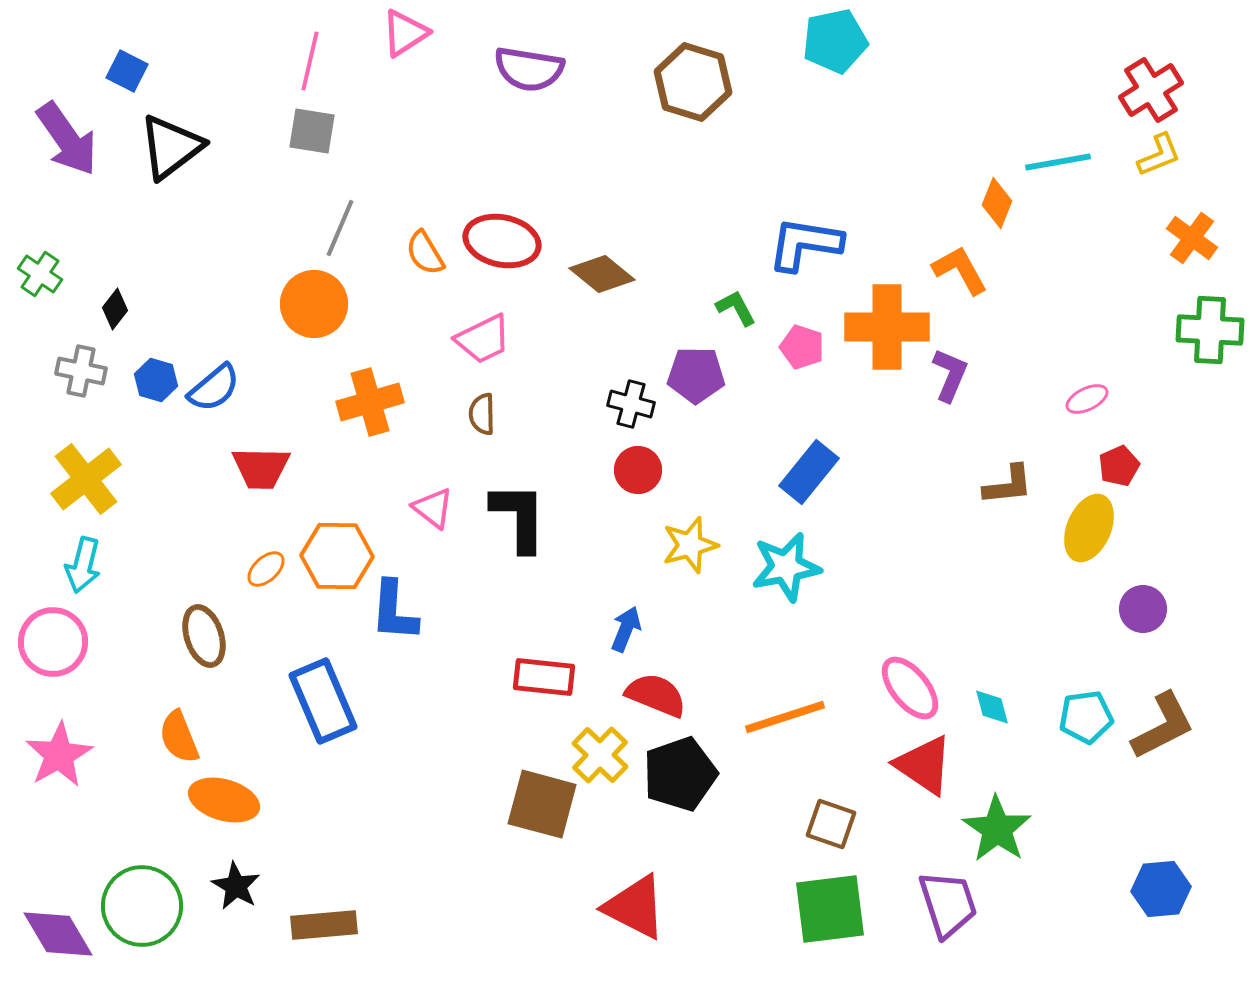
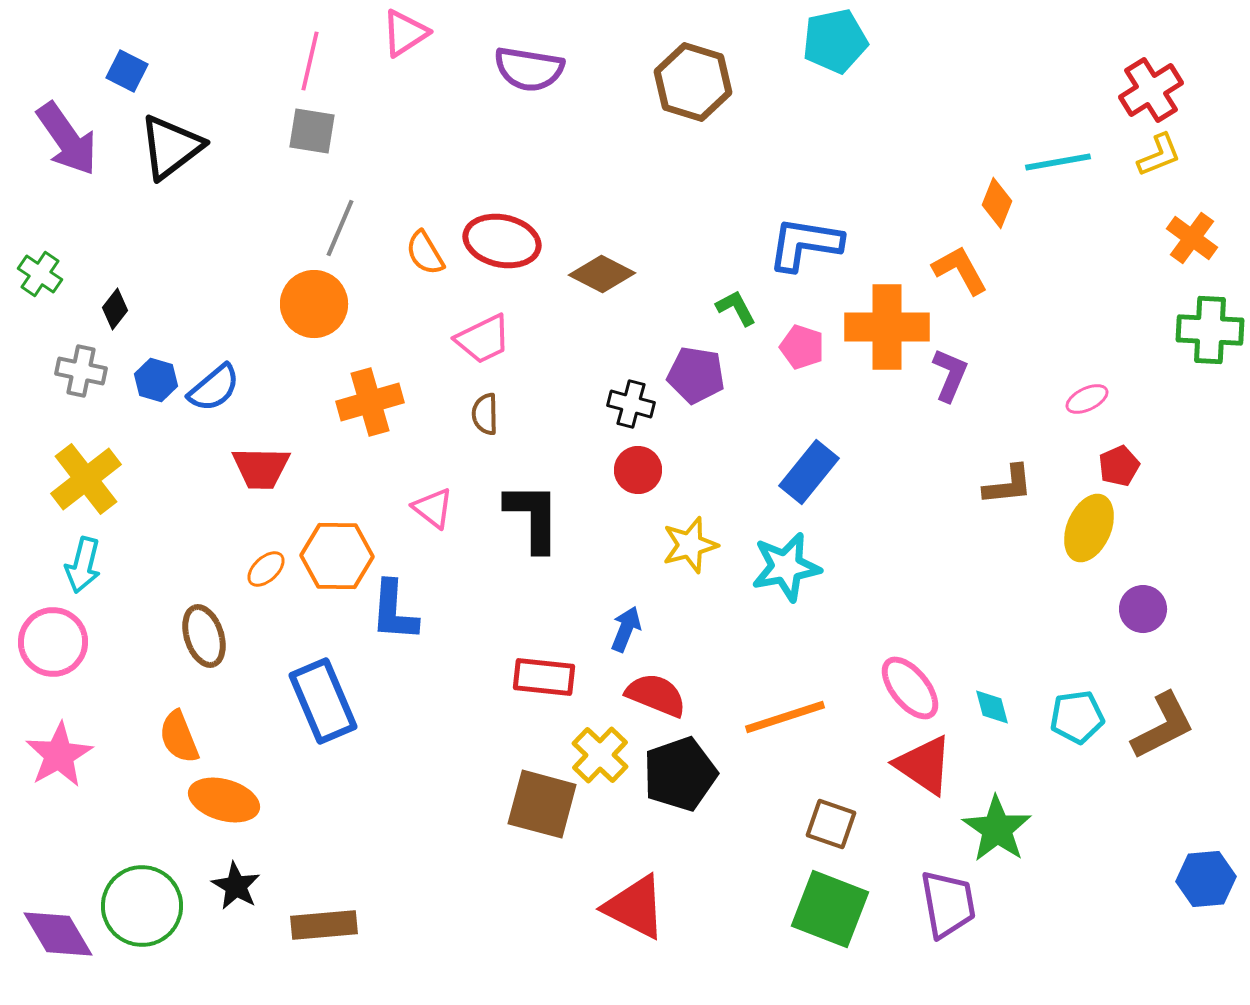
brown diamond at (602, 274): rotated 12 degrees counterclockwise
purple pentagon at (696, 375): rotated 8 degrees clockwise
brown semicircle at (482, 414): moved 3 px right
black L-shape at (519, 517): moved 14 px right
cyan pentagon at (1086, 717): moved 9 px left
blue hexagon at (1161, 889): moved 45 px right, 10 px up
purple trapezoid at (948, 904): rotated 8 degrees clockwise
green square at (830, 909): rotated 28 degrees clockwise
